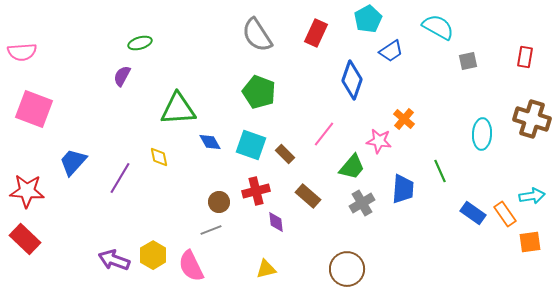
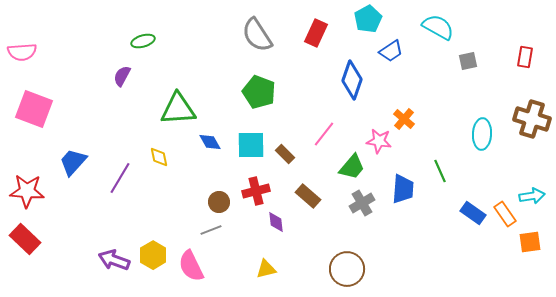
green ellipse at (140, 43): moved 3 px right, 2 px up
cyan square at (251, 145): rotated 20 degrees counterclockwise
